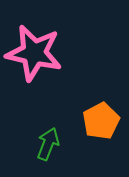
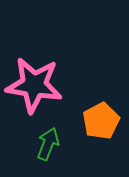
pink star: moved 32 px down; rotated 4 degrees counterclockwise
